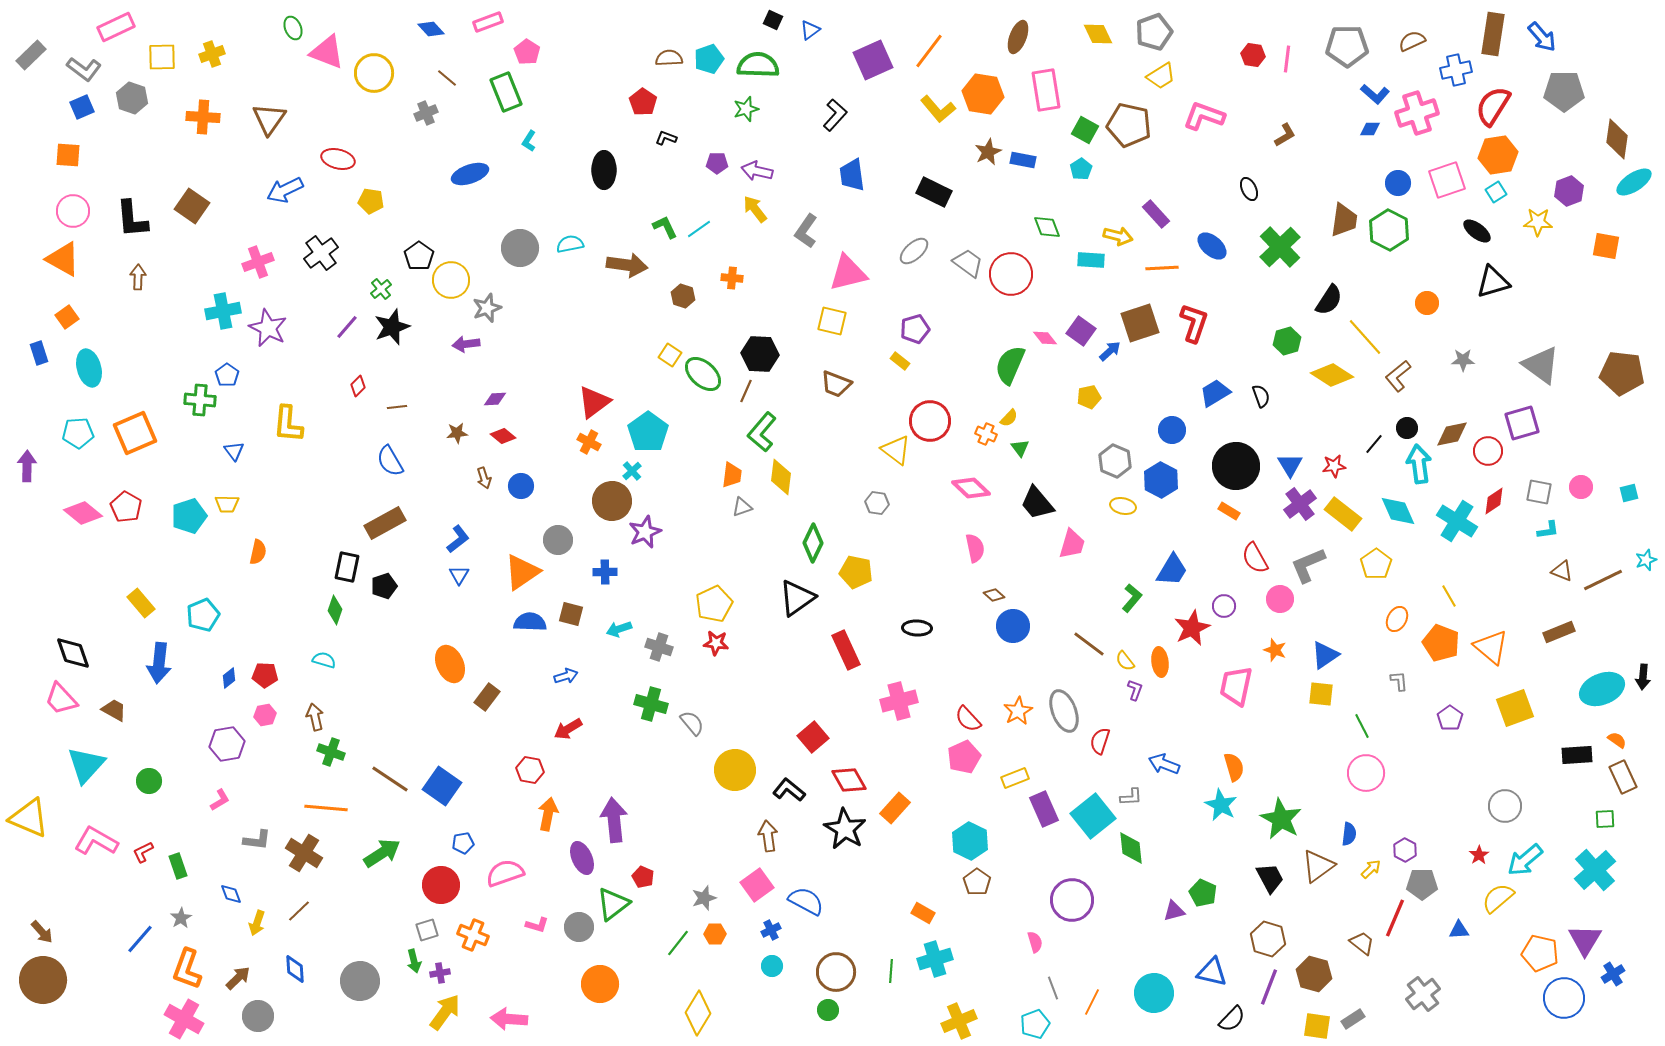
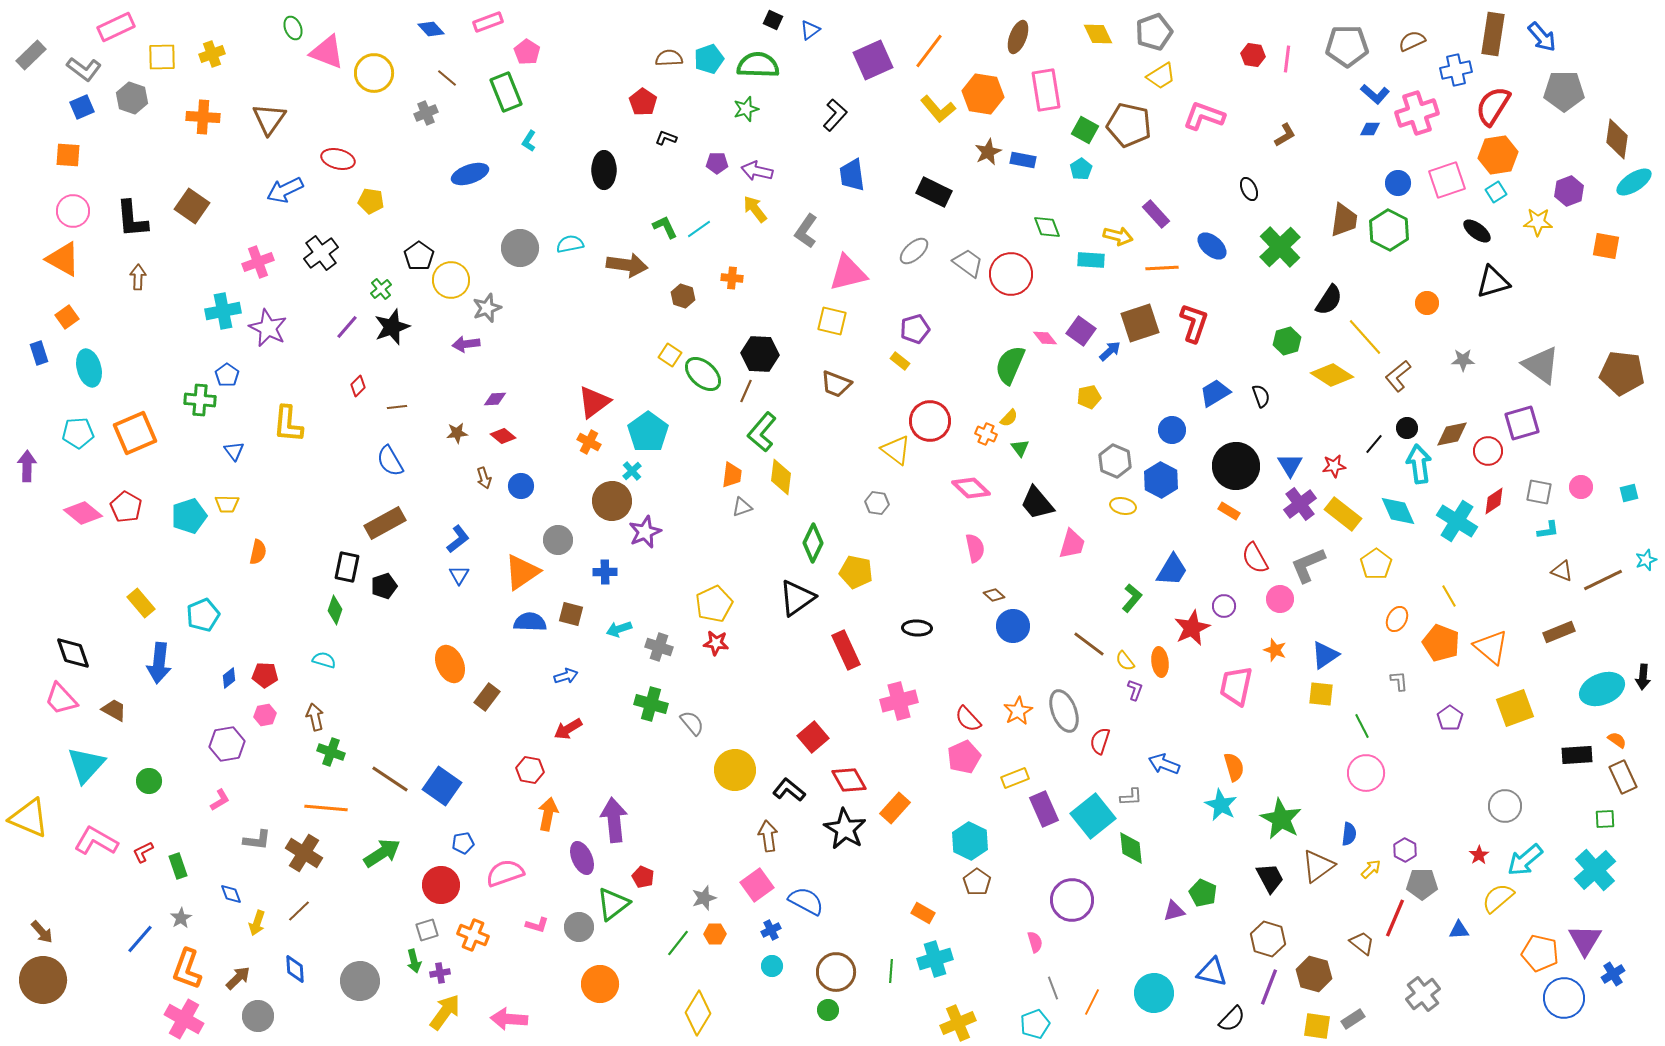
yellow cross at (959, 1021): moved 1 px left, 2 px down
